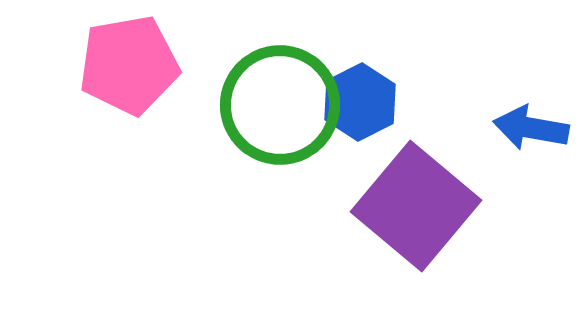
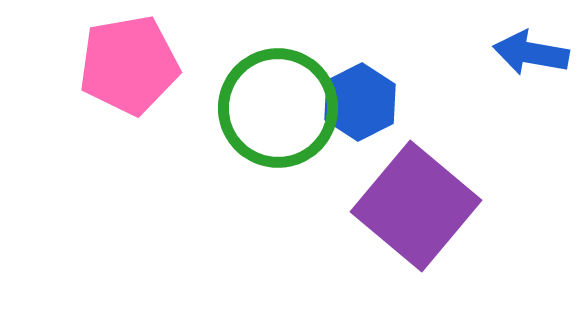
green circle: moved 2 px left, 3 px down
blue arrow: moved 75 px up
